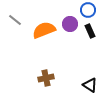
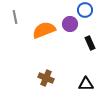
blue circle: moved 3 px left
gray line: moved 3 px up; rotated 40 degrees clockwise
black rectangle: moved 12 px down
brown cross: rotated 35 degrees clockwise
black triangle: moved 4 px left, 1 px up; rotated 35 degrees counterclockwise
